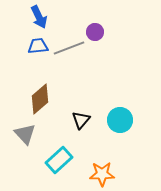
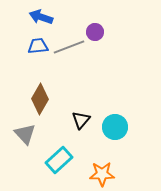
blue arrow: moved 2 px right; rotated 135 degrees clockwise
gray line: moved 1 px up
brown diamond: rotated 20 degrees counterclockwise
cyan circle: moved 5 px left, 7 px down
